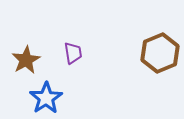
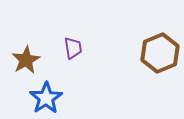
purple trapezoid: moved 5 px up
